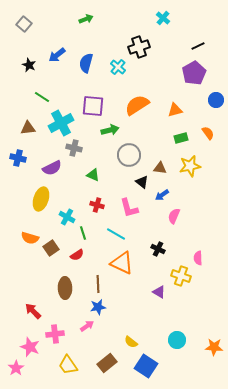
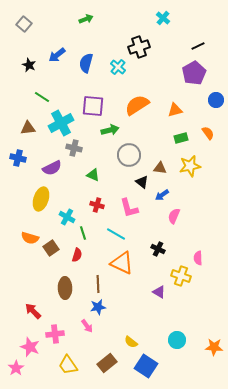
red semicircle at (77, 255): rotated 40 degrees counterclockwise
pink arrow at (87, 326): rotated 88 degrees clockwise
